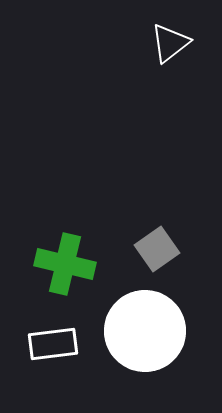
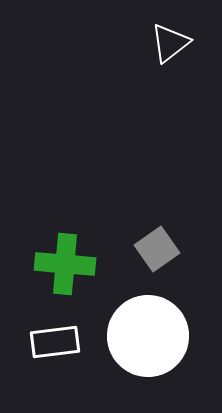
green cross: rotated 8 degrees counterclockwise
white circle: moved 3 px right, 5 px down
white rectangle: moved 2 px right, 2 px up
